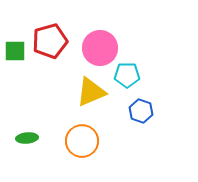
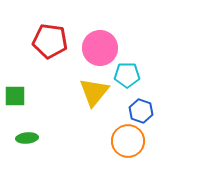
red pentagon: rotated 24 degrees clockwise
green square: moved 45 px down
yellow triangle: moved 3 px right; rotated 28 degrees counterclockwise
orange circle: moved 46 px right
